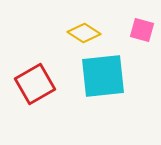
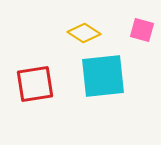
red square: rotated 21 degrees clockwise
